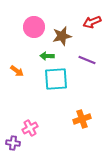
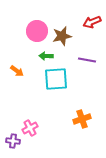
pink circle: moved 3 px right, 4 px down
green arrow: moved 1 px left
purple line: rotated 12 degrees counterclockwise
purple cross: moved 2 px up
